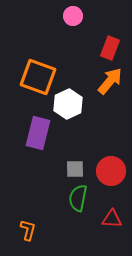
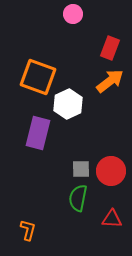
pink circle: moved 2 px up
orange arrow: rotated 12 degrees clockwise
gray square: moved 6 px right
